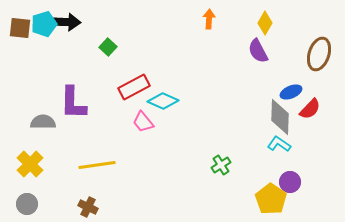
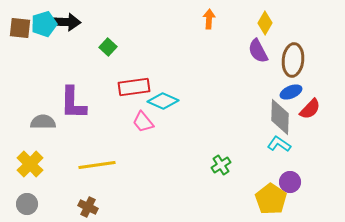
brown ellipse: moved 26 px left, 6 px down; rotated 12 degrees counterclockwise
red rectangle: rotated 20 degrees clockwise
